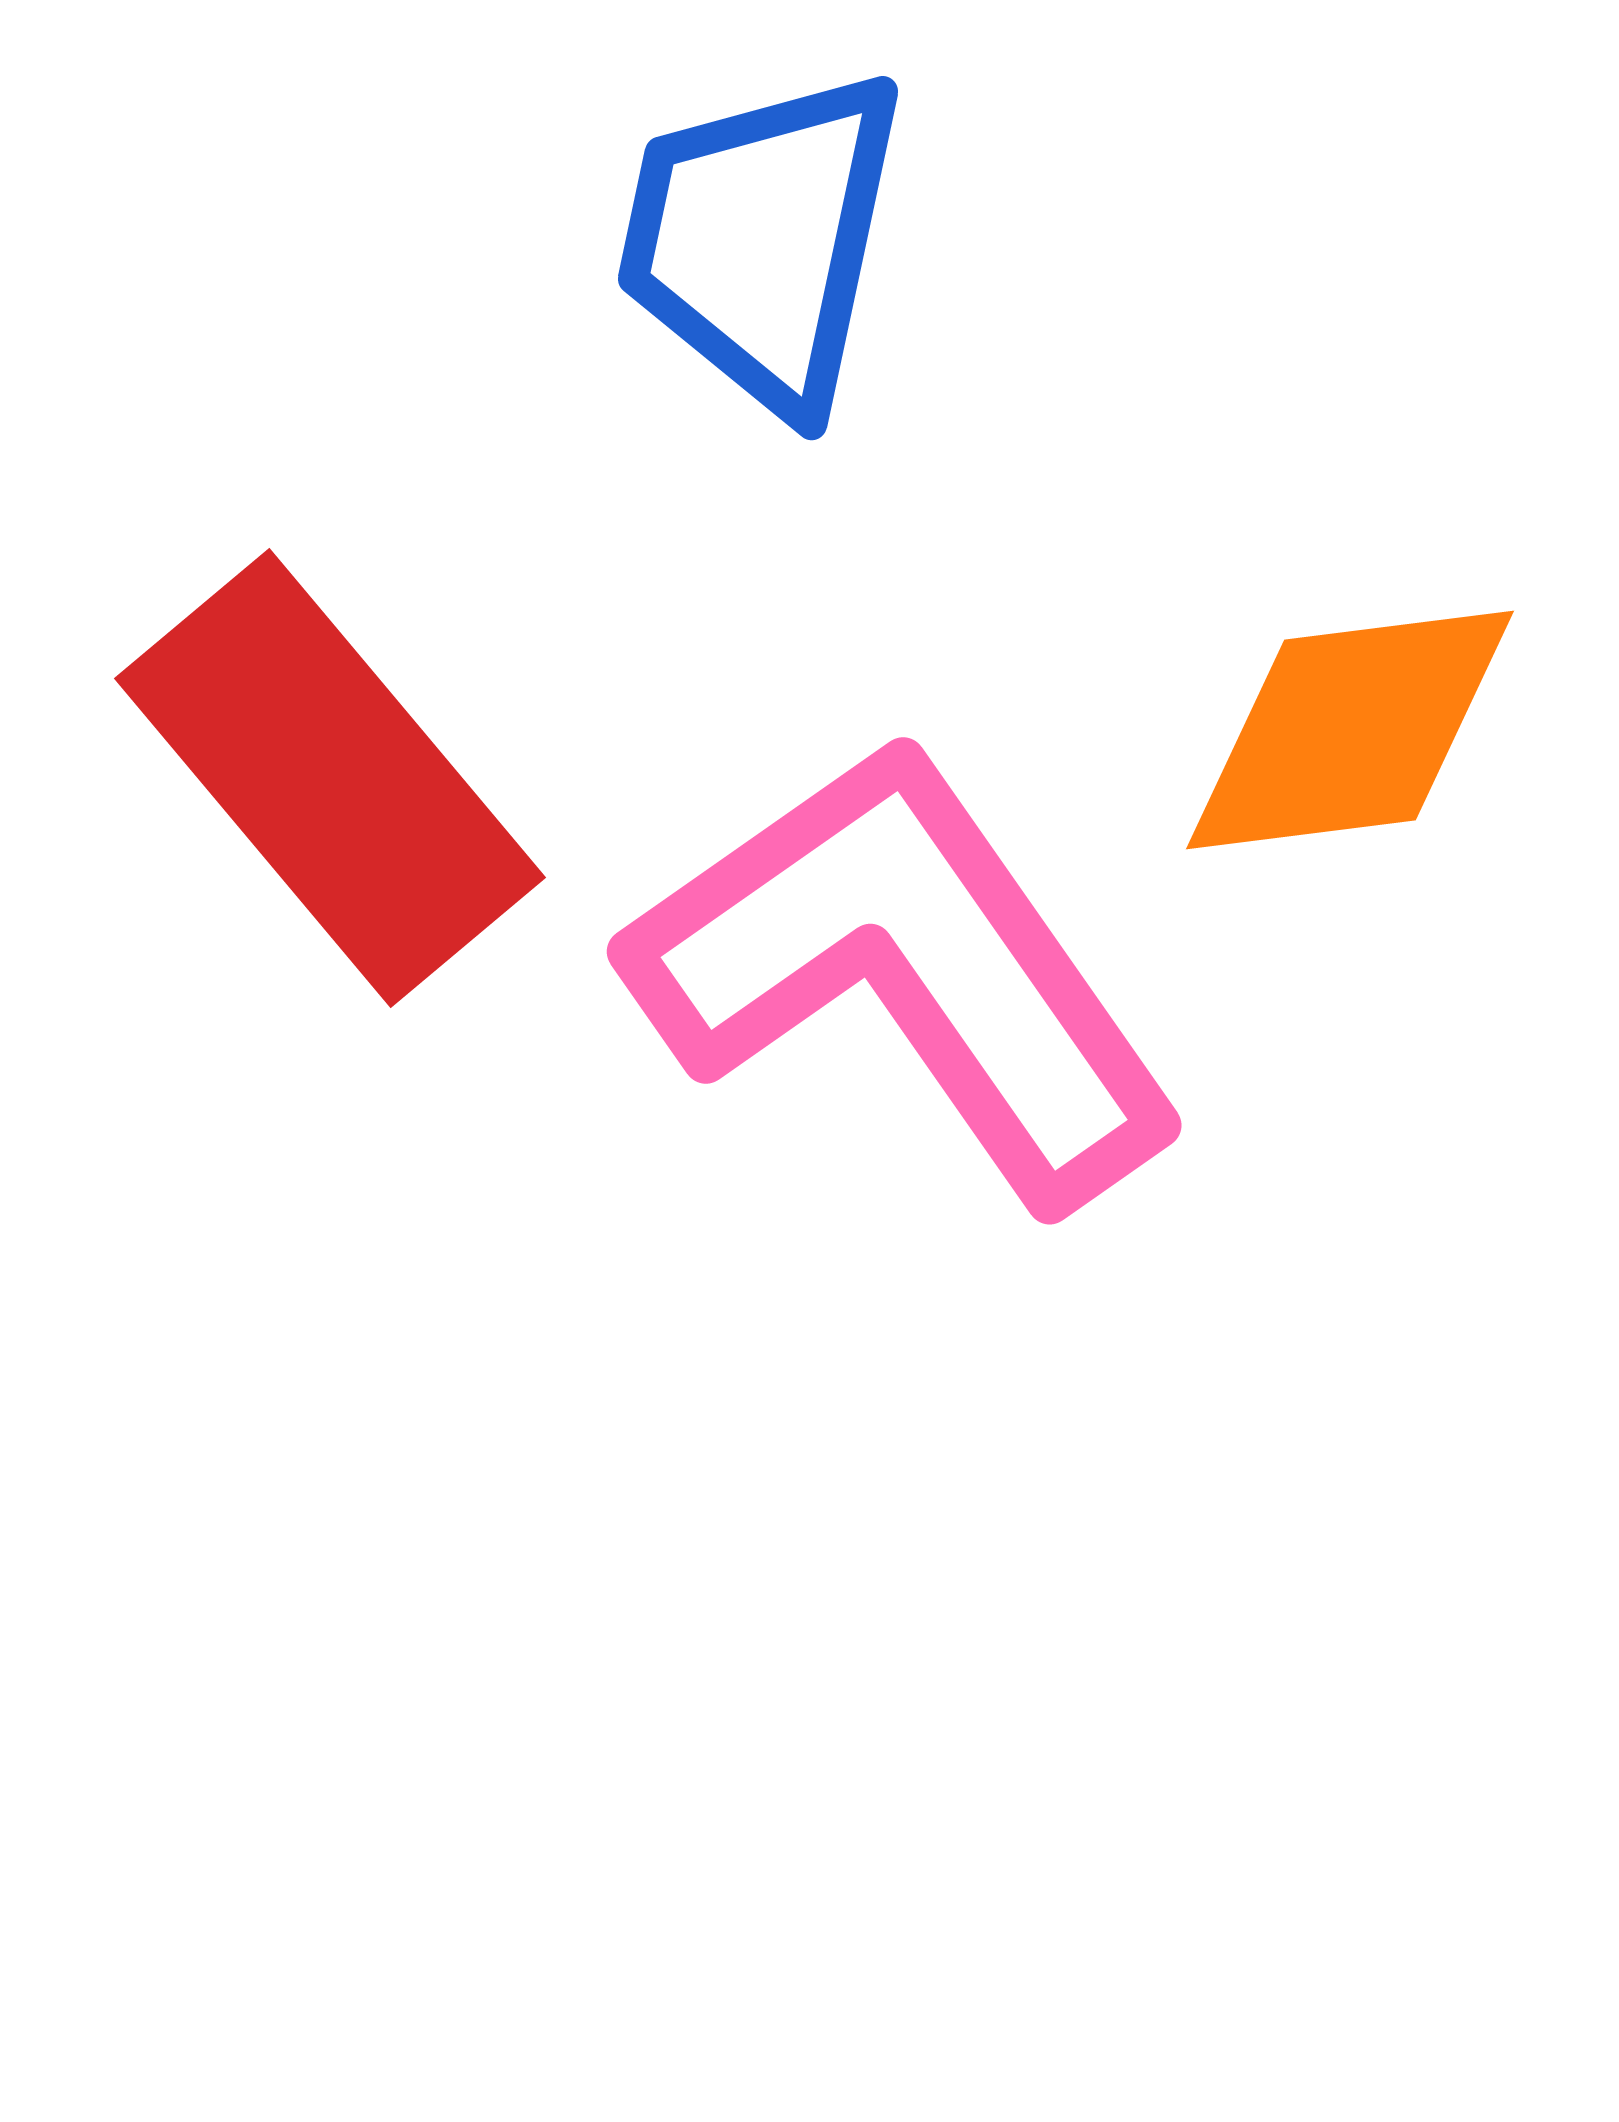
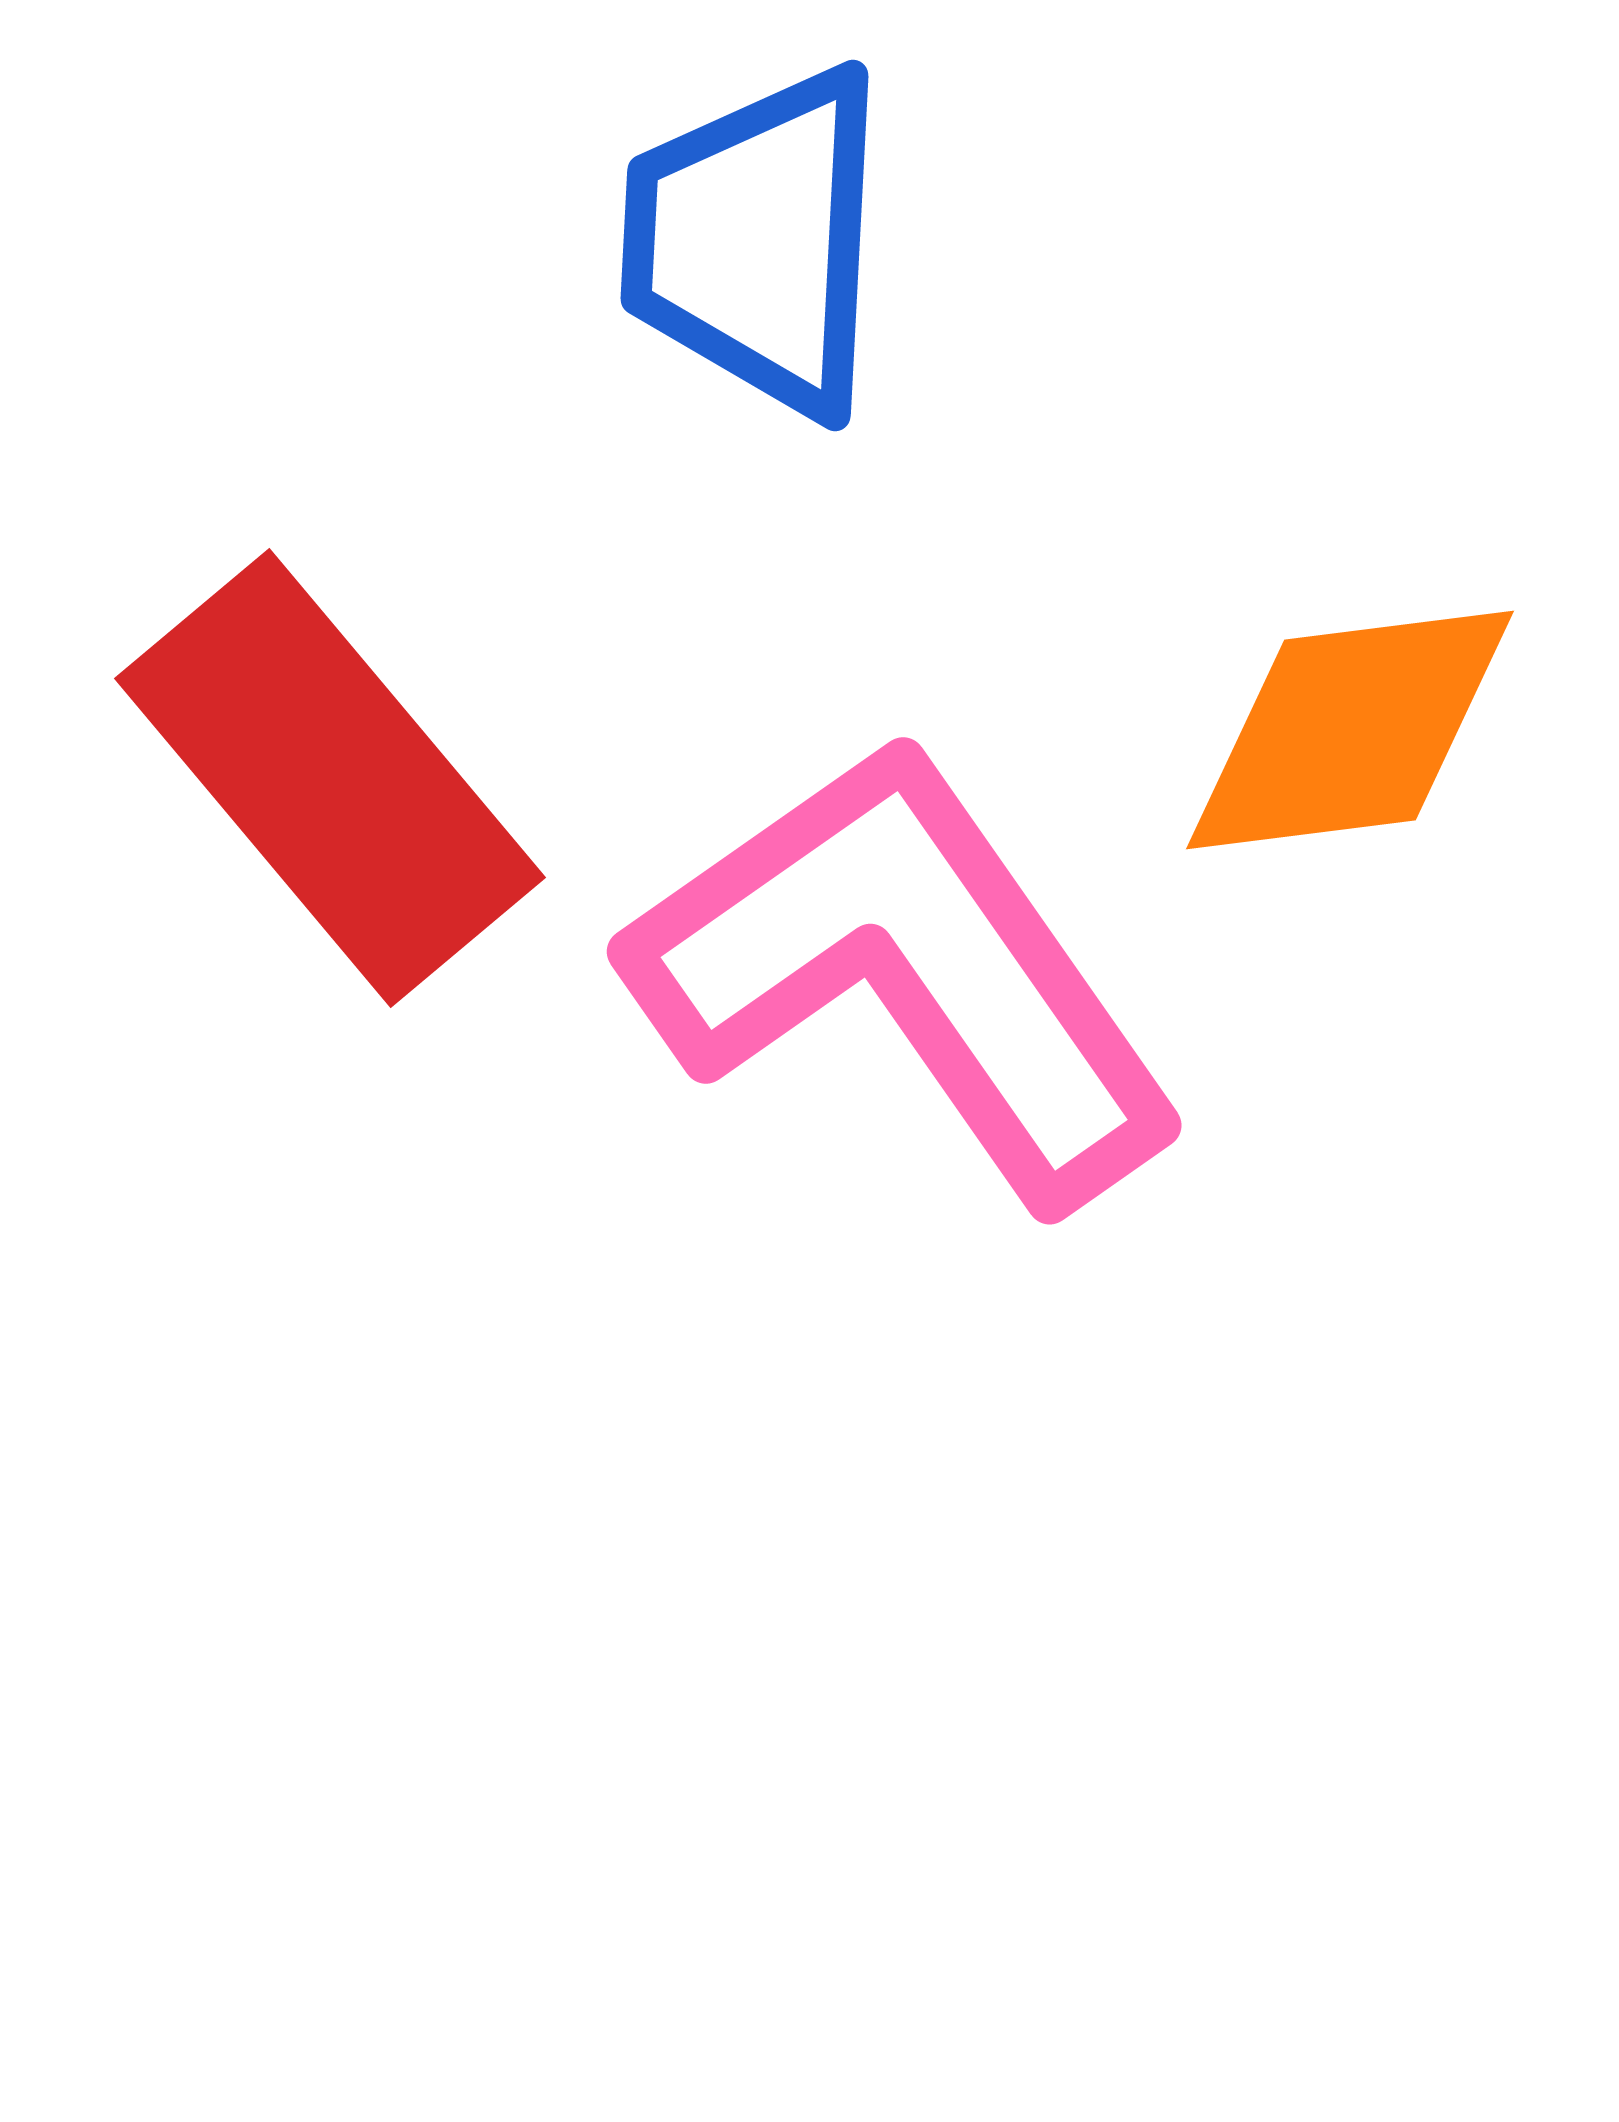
blue trapezoid: moved 5 px left, 1 px down; rotated 9 degrees counterclockwise
